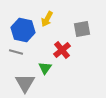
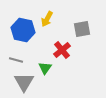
gray line: moved 8 px down
gray triangle: moved 1 px left, 1 px up
